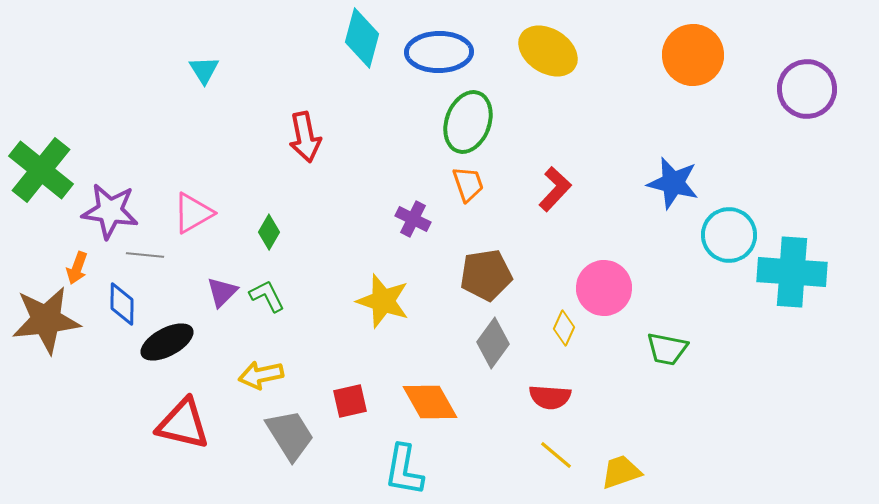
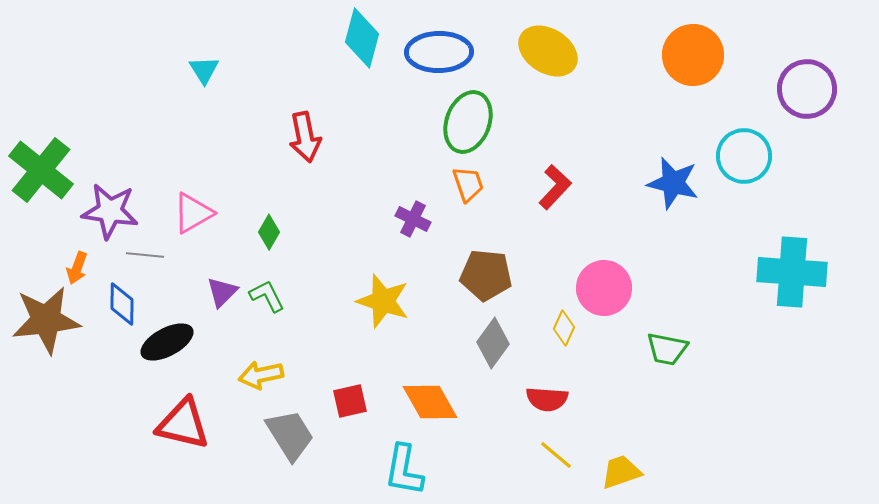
red L-shape: moved 2 px up
cyan circle: moved 15 px right, 79 px up
brown pentagon: rotated 15 degrees clockwise
red semicircle: moved 3 px left, 2 px down
